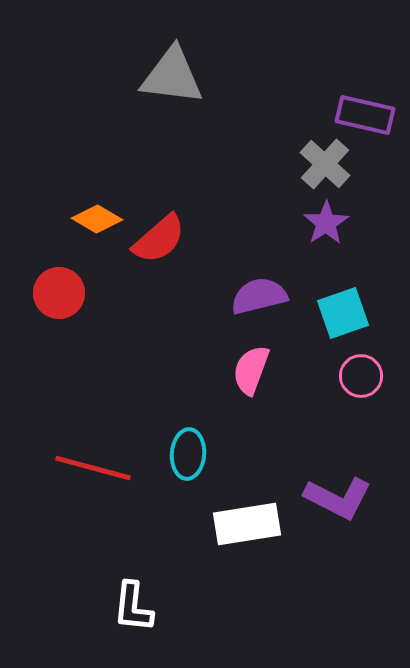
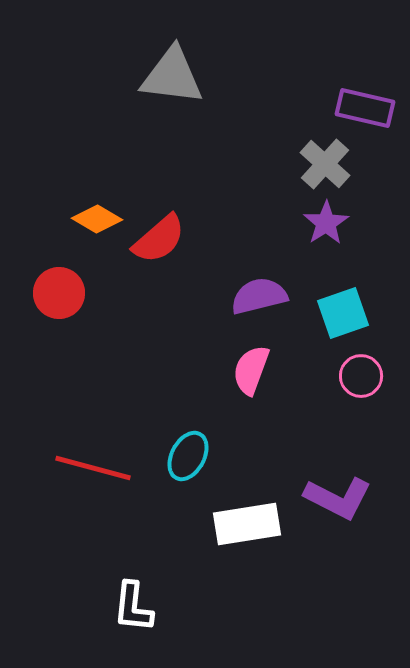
purple rectangle: moved 7 px up
cyan ellipse: moved 2 px down; rotated 24 degrees clockwise
